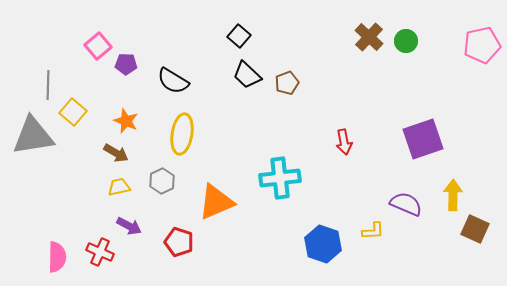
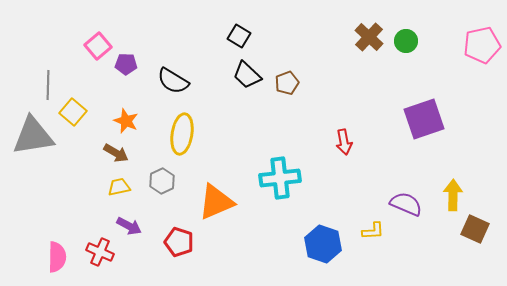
black square: rotated 10 degrees counterclockwise
purple square: moved 1 px right, 20 px up
